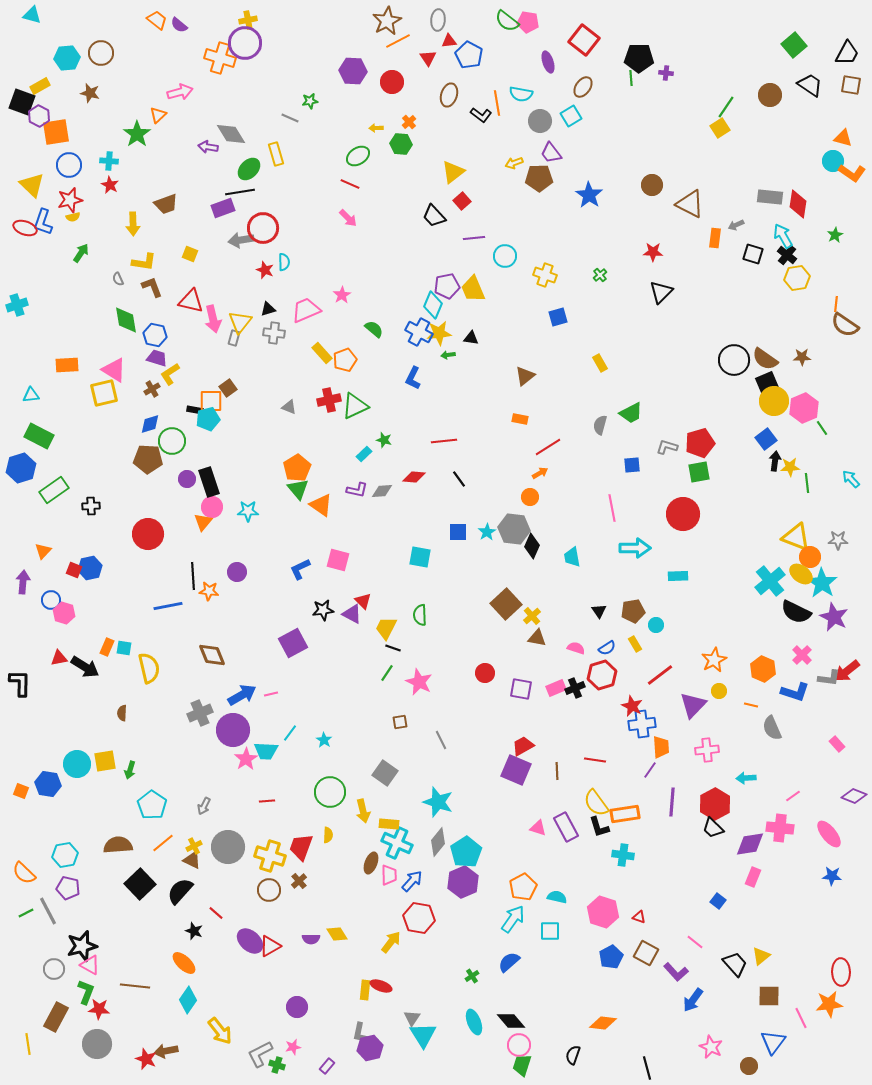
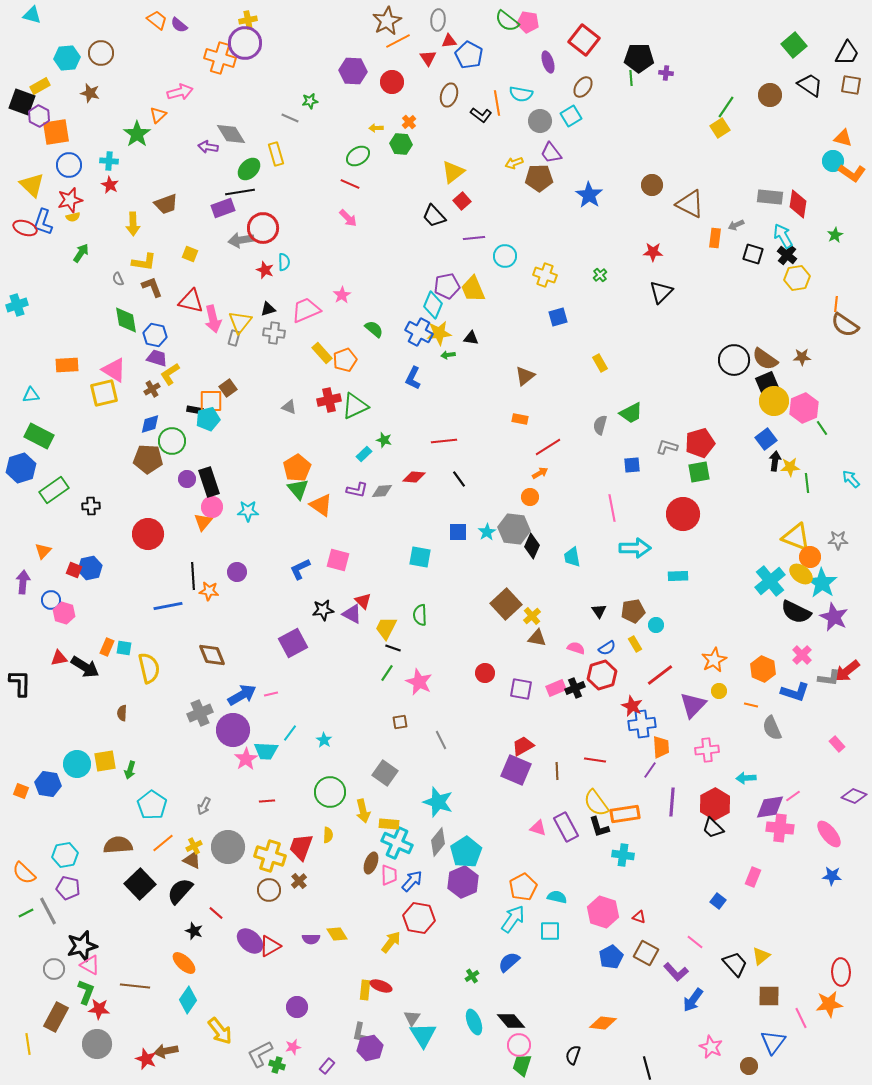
purple diamond at (750, 844): moved 20 px right, 37 px up
